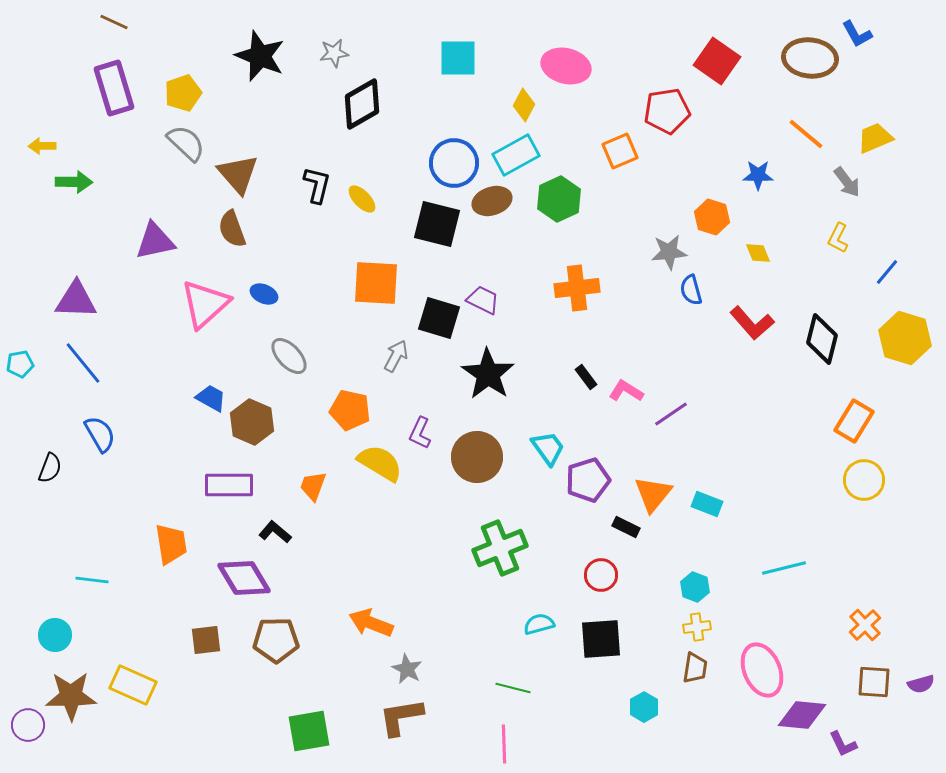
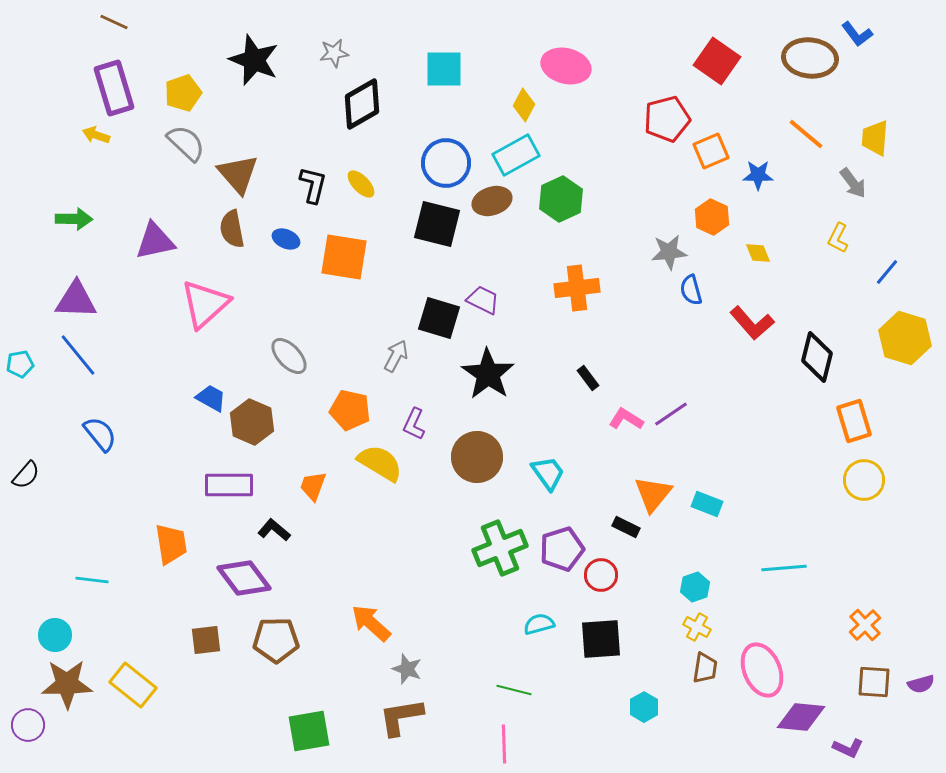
blue L-shape at (857, 34): rotated 8 degrees counterclockwise
black star at (260, 56): moved 6 px left, 4 px down
cyan square at (458, 58): moved 14 px left, 11 px down
red pentagon at (667, 111): moved 8 px down; rotated 6 degrees counterclockwise
yellow trapezoid at (875, 138): rotated 63 degrees counterclockwise
yellow arrow at (42, 146): moved 54 px right, 11 px up; rotated 20 degrees clockwise
orange square at (620, 151): moved 91 px right
blue circle at (454, 163): moved 8 px left
green arrow at (74, 182): moved 37 px down
gray arrow at (847, 182): moved 6 px right, 1 px down
black L-shape at (317, 185): moved 4 px left
yellow ellipse at (362, 199): moved 1 px left, 15 px up
green hexagon at (559, 199): moved 2 px right
orange hexagon at (712, 217): rotated 8 degrees clockwise
brown semicircle at (232, 229): rotated 9 degrees clockwise
orange square at (376, 283): moved 32 px left, 26 px up; rotated 6 degrees clockwise
blue ellipse at (264, 294): moved 22 px right, 55 px up
black diamond at (822, 339): moved 5 px left, 18 px down
blue line at (83, 363): moved 5 px left, 8 px up
black rectangle at (586, 377): moved 2 px right, 1 px down
pink L-shape at (626, 391): moved 28 px down
orange rectangle at (854, 421): rotated 48 degrees counterclockwise
purple L-shape at (420, 433): moved 6 px left, 9 px up
blue semicircle at (100, 434): rotated 9 degrees counterclockwise
cyan trapezoid at (548, 448): moved 25 px down
black semicircle at (50, 468): moved 24 px left, 7 px down; rotated 20 degrees clockwise
purple pentagon at (588, 480): moved 26 px left, 69 px down
black L-shape at (275, 532): moved 1 px left, 2 px up
cyan line at (784, 568): rotated 9 degrees clockwise
purple diamond at (244, 578): rotated 6 degrees counterclockwise
cyan hexagon at (695, 587): rotated 20 degrees clockwise
orange arrow at (371, 623): rotated 21 degrees clockwise
yellow cross at (697, 627): rotated 36 degrees clockwise
brown trapezoid at (695, 668): moved 10 px right
gray star at (407, 669): rotated 8 degrees counterclockwise
yellow rectangle at (133, 685): rotated 15 degrees clockwise
green line at (513, 688): moved 1 px right, 2 px down
brown star at (71, 696): moved 4 px left, 12 px up
purple diamond at (802, 715): moved 1 px left, 2 px down
purple L-shape at (843, 744): moved 5 px right, 4 px down; rotated 40 degrees counterclockwise
